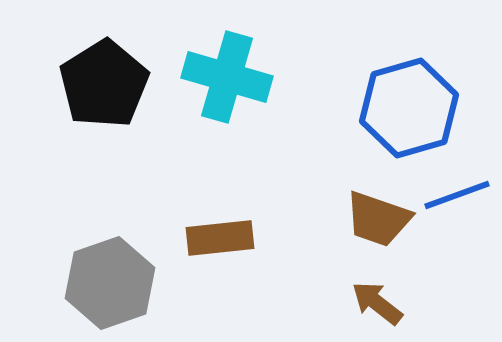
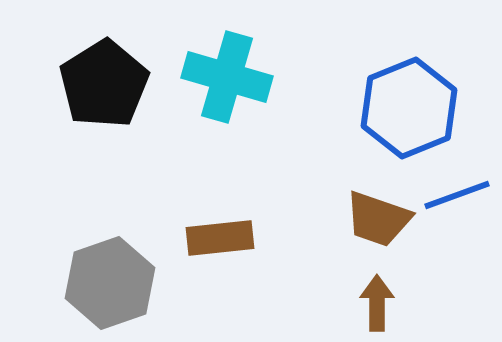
blue hexagon: rotated 6 degrees counterclockwise
brown arrow: rotated 52 degrees clockwise
